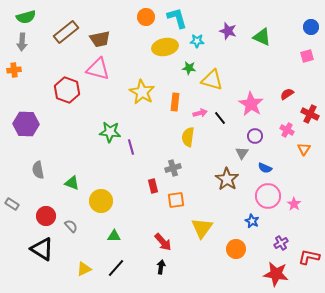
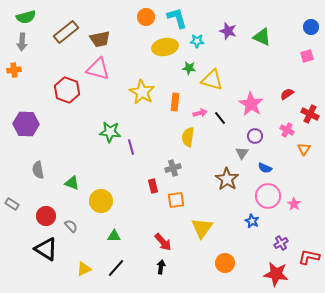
black triangle at (42, 249): moved 4 px right
orange circle at (236, 249): moved 11 px left, 14 px down
